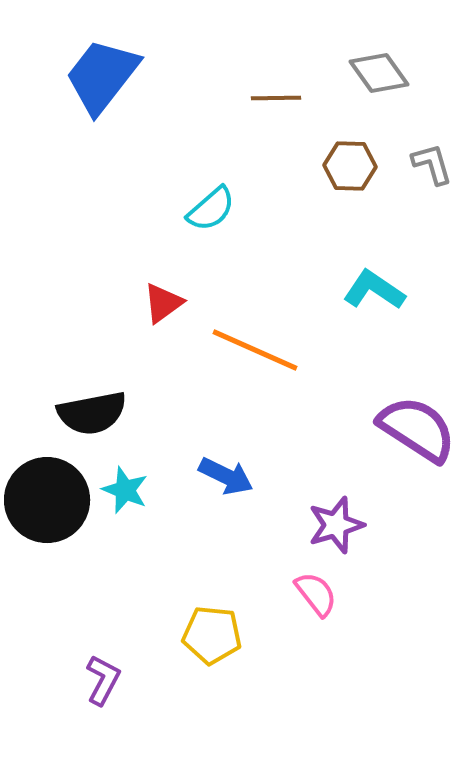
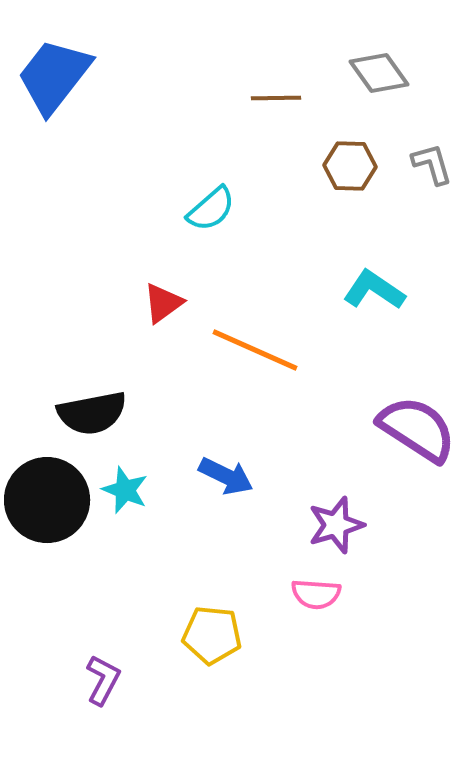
blue trapezoid: moved 48 px left
pink semicircle: rotated 132 degrees clockwise
